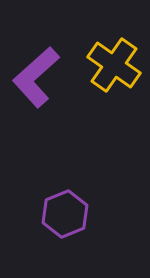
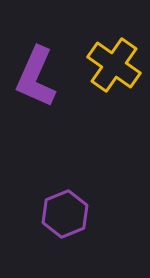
purple L-shape: rotated 24 degrees counterclockwise
